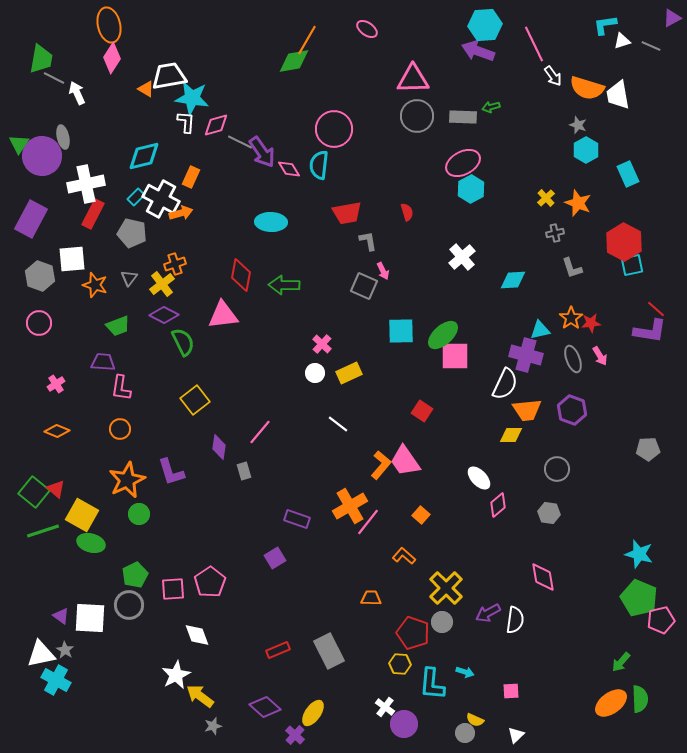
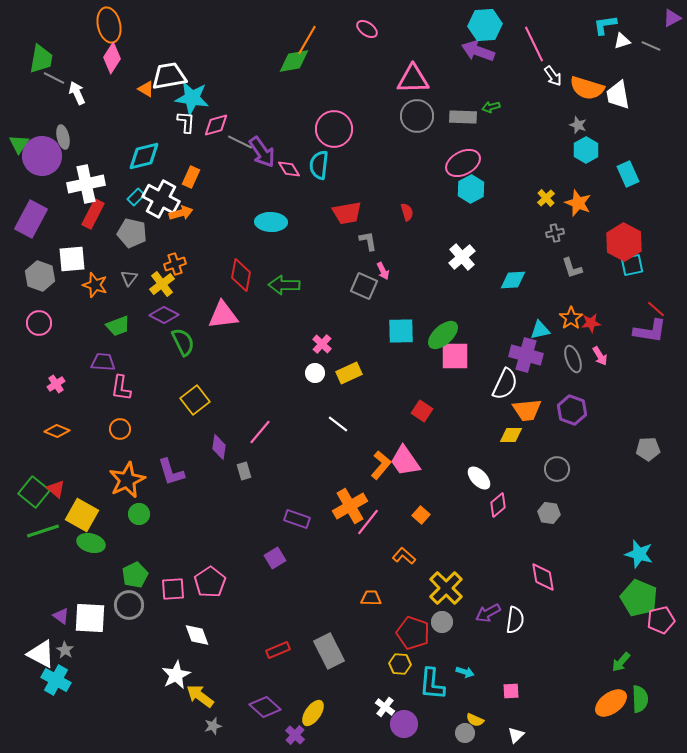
white triangle at (41, 654): rotated 40 degrees clockwise
